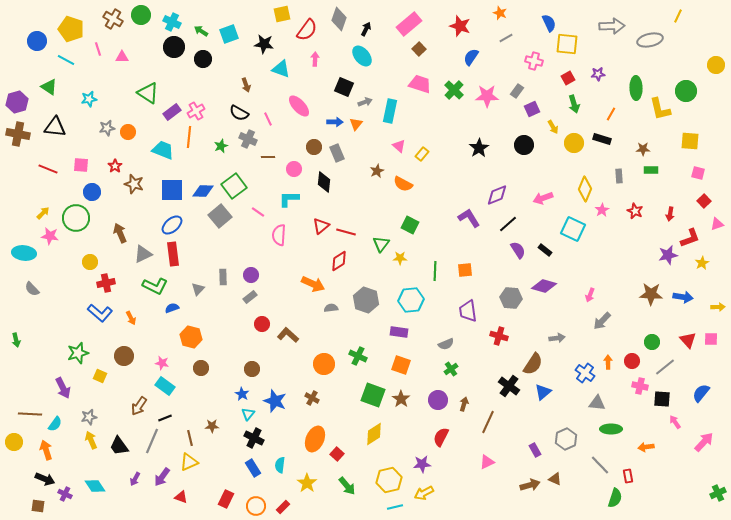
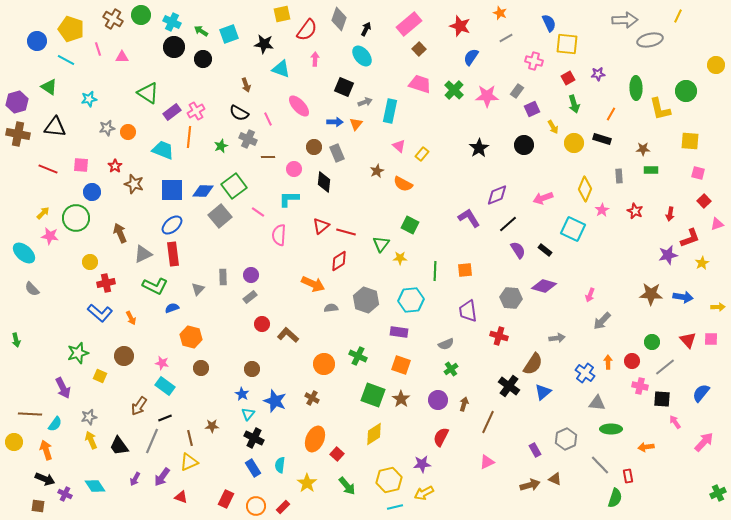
gray arrow at (612, 26): moved 13 px right, 6 px up
cyan ellipse at (24, 253): rotated 35 degrees clockwise
